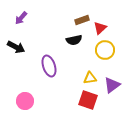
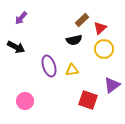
brown rectangle: rotated 24 degrees counterclockwise
yellow circle: moved 1 px left, 1 px up
yellow triangle: moved 18 px left, 8 px up
